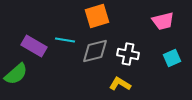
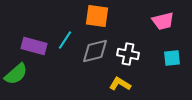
orange square: rotated 25 degrees clockwise
cyan line: rotated 66 degrees counterclockwise
purple rectangle: rotated 15 degrees counterclockwise
cyan square: rotated 18 degrees clockwise
